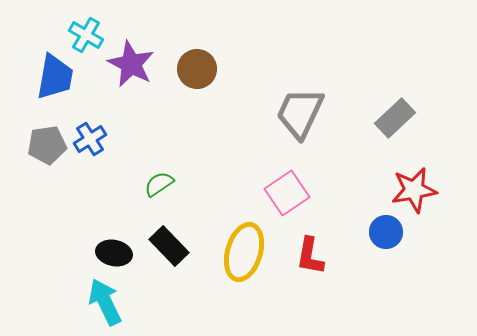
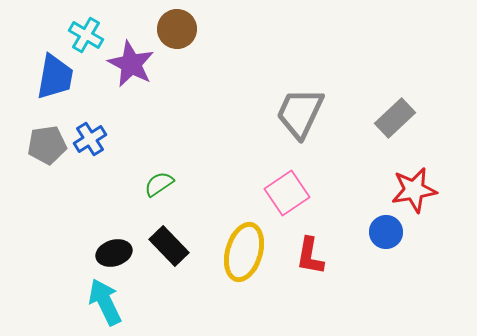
brown circle: moved 20 px left, 40 px up
black ellipse: rotated 28 degrees counterclockwise
